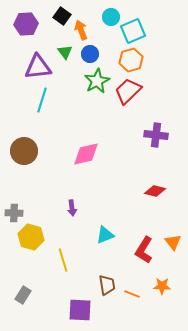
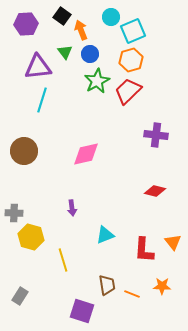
red L-shape: rotated 28 degrees counterclockwise
gray rectangle: moved 3 px left, 1 px down
purple square: moved 2 px right, 1 px down; rotated 15 degrees clockwise
